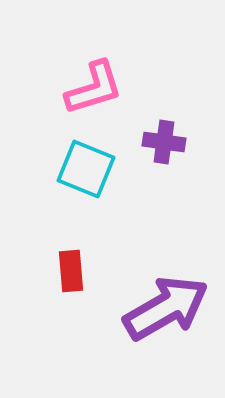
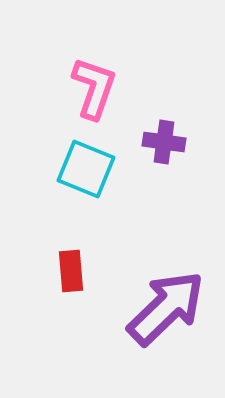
pink L-shape: rotated 54 degrees counterclockwise
purple arrow: rotated 14 degrees counterclockwise
